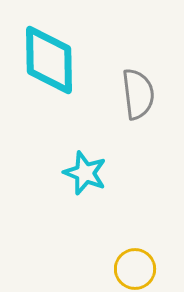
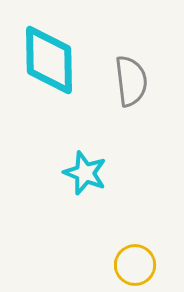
gray semicircle: moved 7 px left, 13 px up
yellow circle: moved 4 px up
